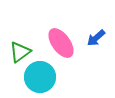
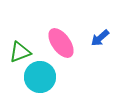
blue arrow: moved 4 px right
green triangle: rotated 15 degrees clockwise
